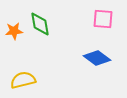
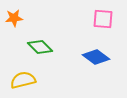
green diamond: moved 23 px down; rotated 35 degrees counterclockwise
orange star: moved 13 px up
blue diamond: moved 1 px left, 1 px up
